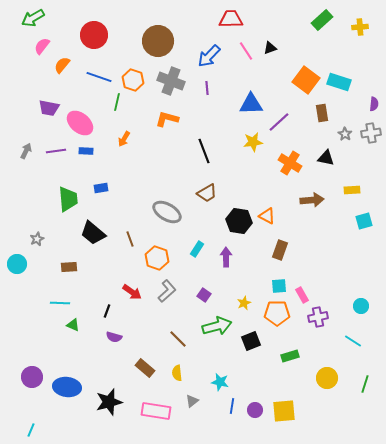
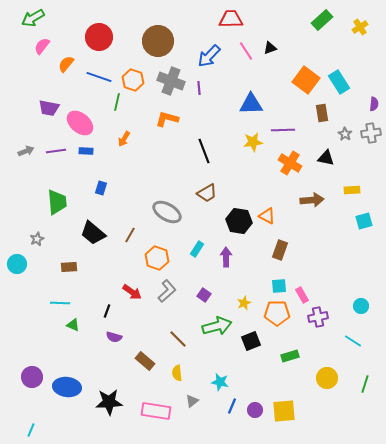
yellow cross at (360, 27): rotated 28 degrees counterclockwise
red circle at (94, 35): moved 5 px right, 2 px down
orange semicircle at (62, 65): moved 4 px right, 1 px up
cyan rectangle at (339, 82): rotated 40 degrees clockwise
purple line at (207, 88): moved 8 px left
purple line at (279, 122): moved 4 px right, 8 px down; rotated 40 degrees clockwise
gray arrow at (26, 151): rotated 42 degrees clockwise
blue rectangle at (101, 188): rotated 64 degrees counterclockwise
green trapezoid at (68, 199): moved 11 px left, 3 px down
brown line at (130, 239): moved 4 px up; rotated 49 degrees clockwise
brown rectangle at (145, 368): moved 7 px up
black star at (109, 402): rotated 12 degrees clockwise
blue line at (232, 406): rotated 14 degrees clockwise
